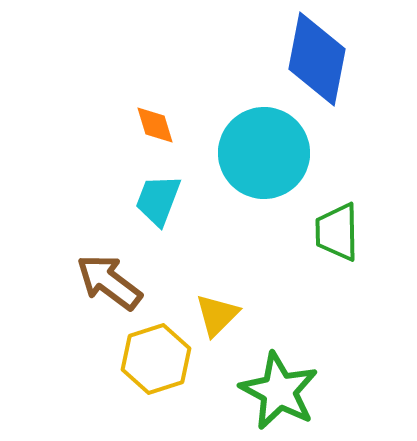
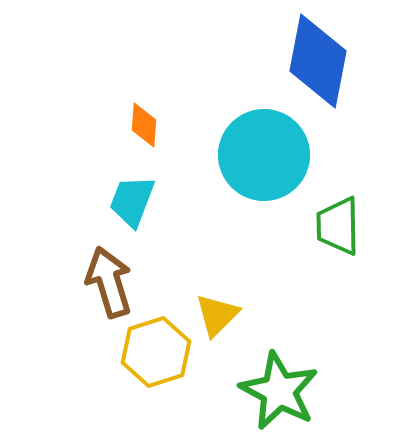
blue diamond: moved 1 px right, 2 px down
orange diamond: moved 11 px left; rotated 21 degrees clockwise
cyan circle: moved 2 px down
cyan trapezoid: moved 26 px left, 1 px down
green trapezoid: moved 1 px right, 6 px up
brown arrow: rotated 36 degrees clockwise
yellow hexagon: moved 7 px up
